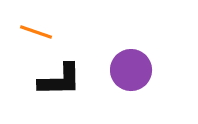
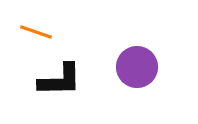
purple circle: moved 6 px right, 3 px up
